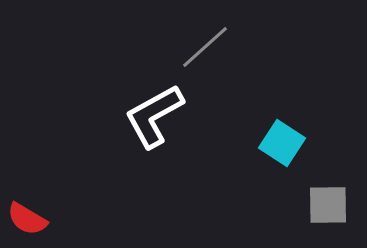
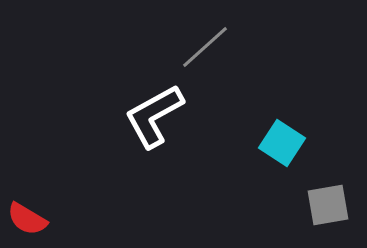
gray square: rotated 9 degrees counterclockwise
